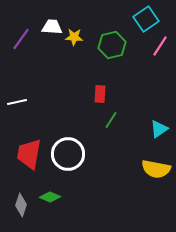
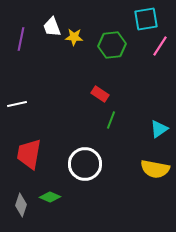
cyan square: rotated 25 degrees clockwise
white trapezoid: rotated 115 degrees counterclockwise
purple line: rotated 25 degrees counterclockwise
green hexagon: rotated 8 degrees clockwise
red rectangle: rotated 60 degrees counterclockwise
white line: moved 2 px down
green line: rotated 12 degrees counterclockwise
white circle: moved 17 px right, 10 px down
yellow semicircle: moved 1 px left
